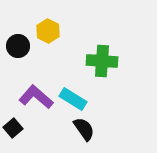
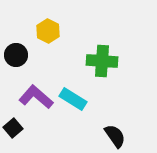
black circle: moved 2 px left, 9 px down
black semicircle: moved 31 px right, 7 px down
